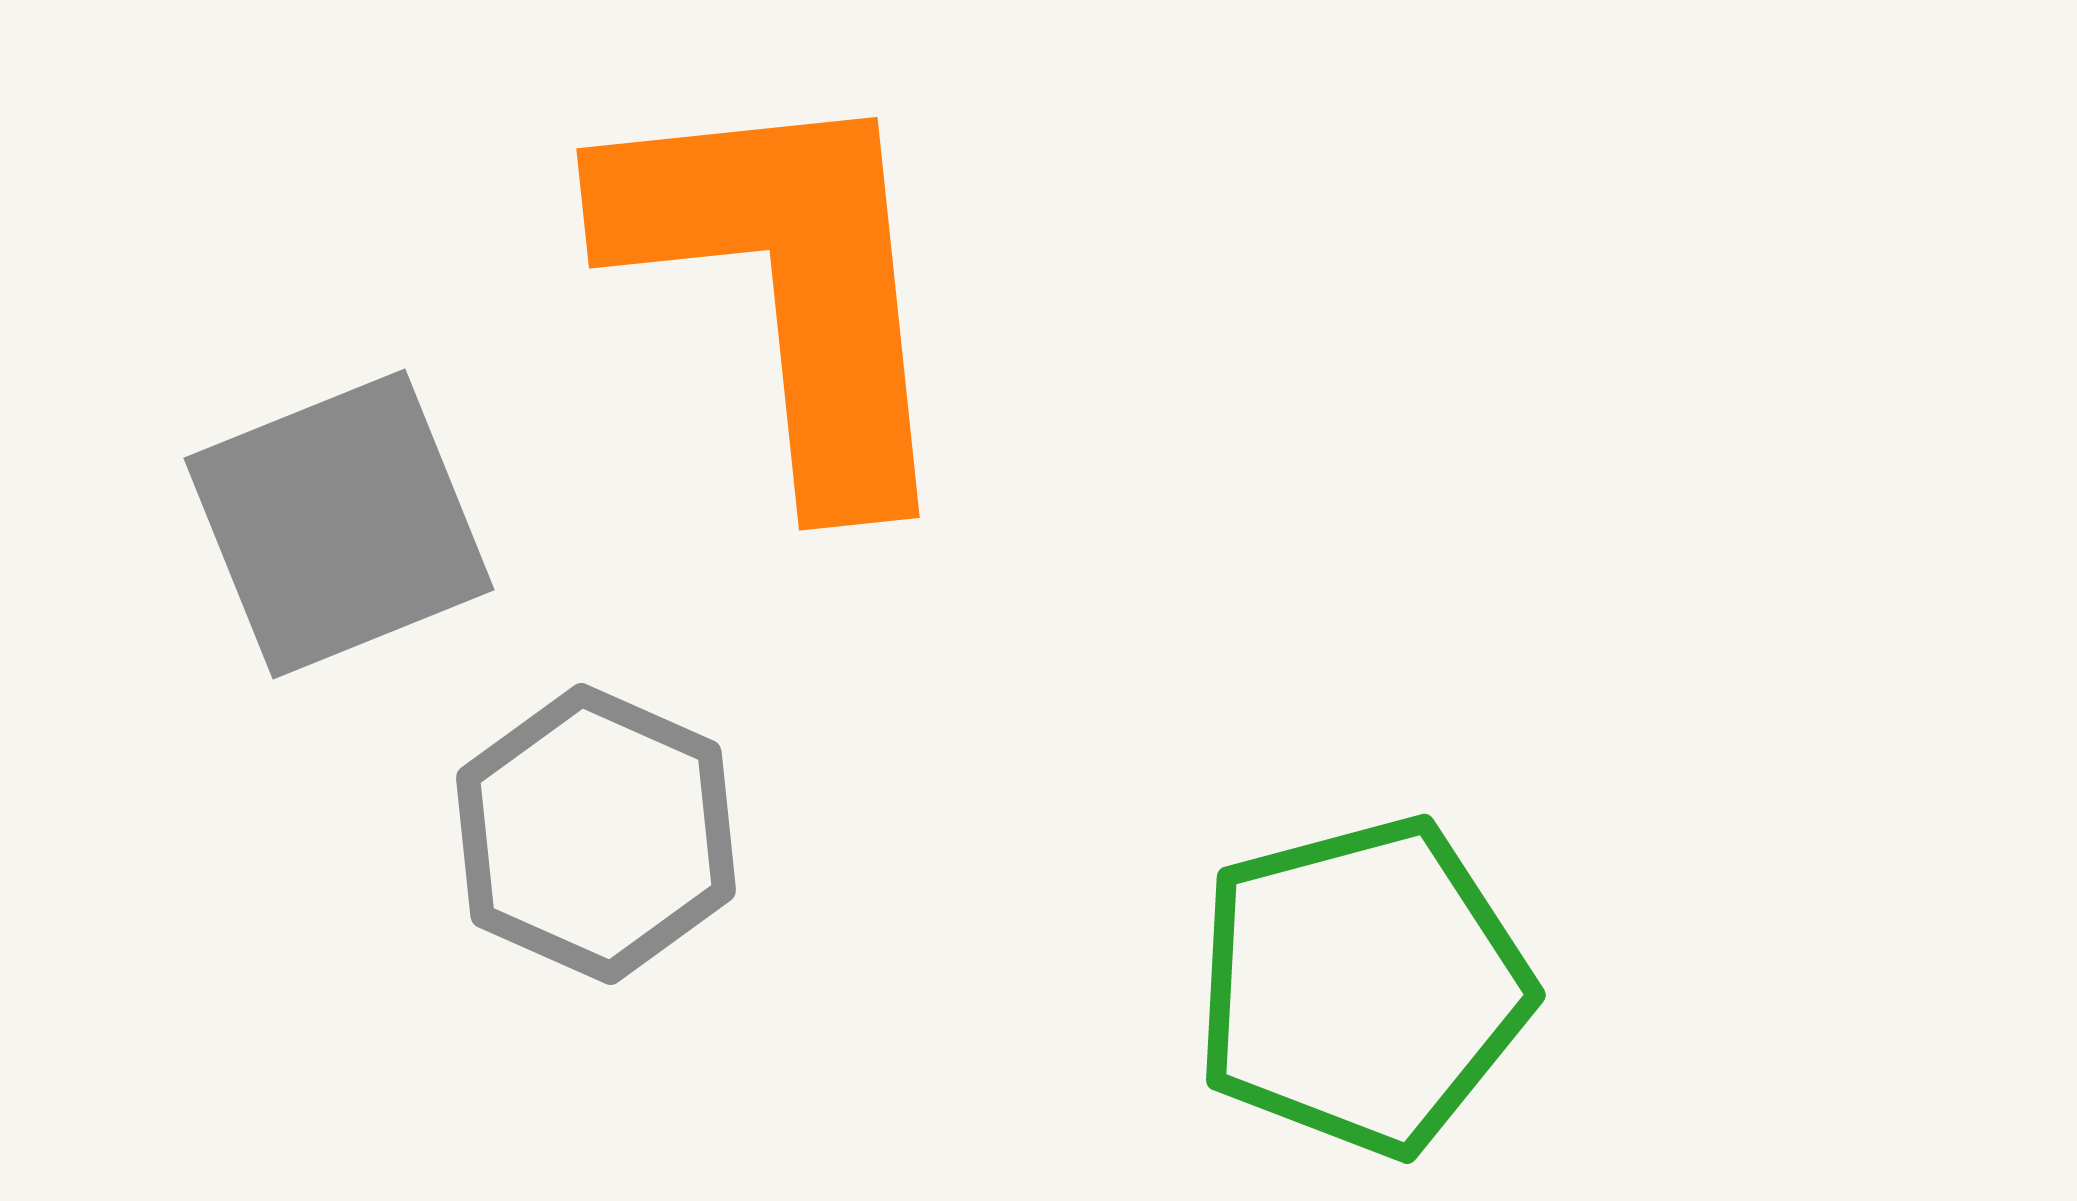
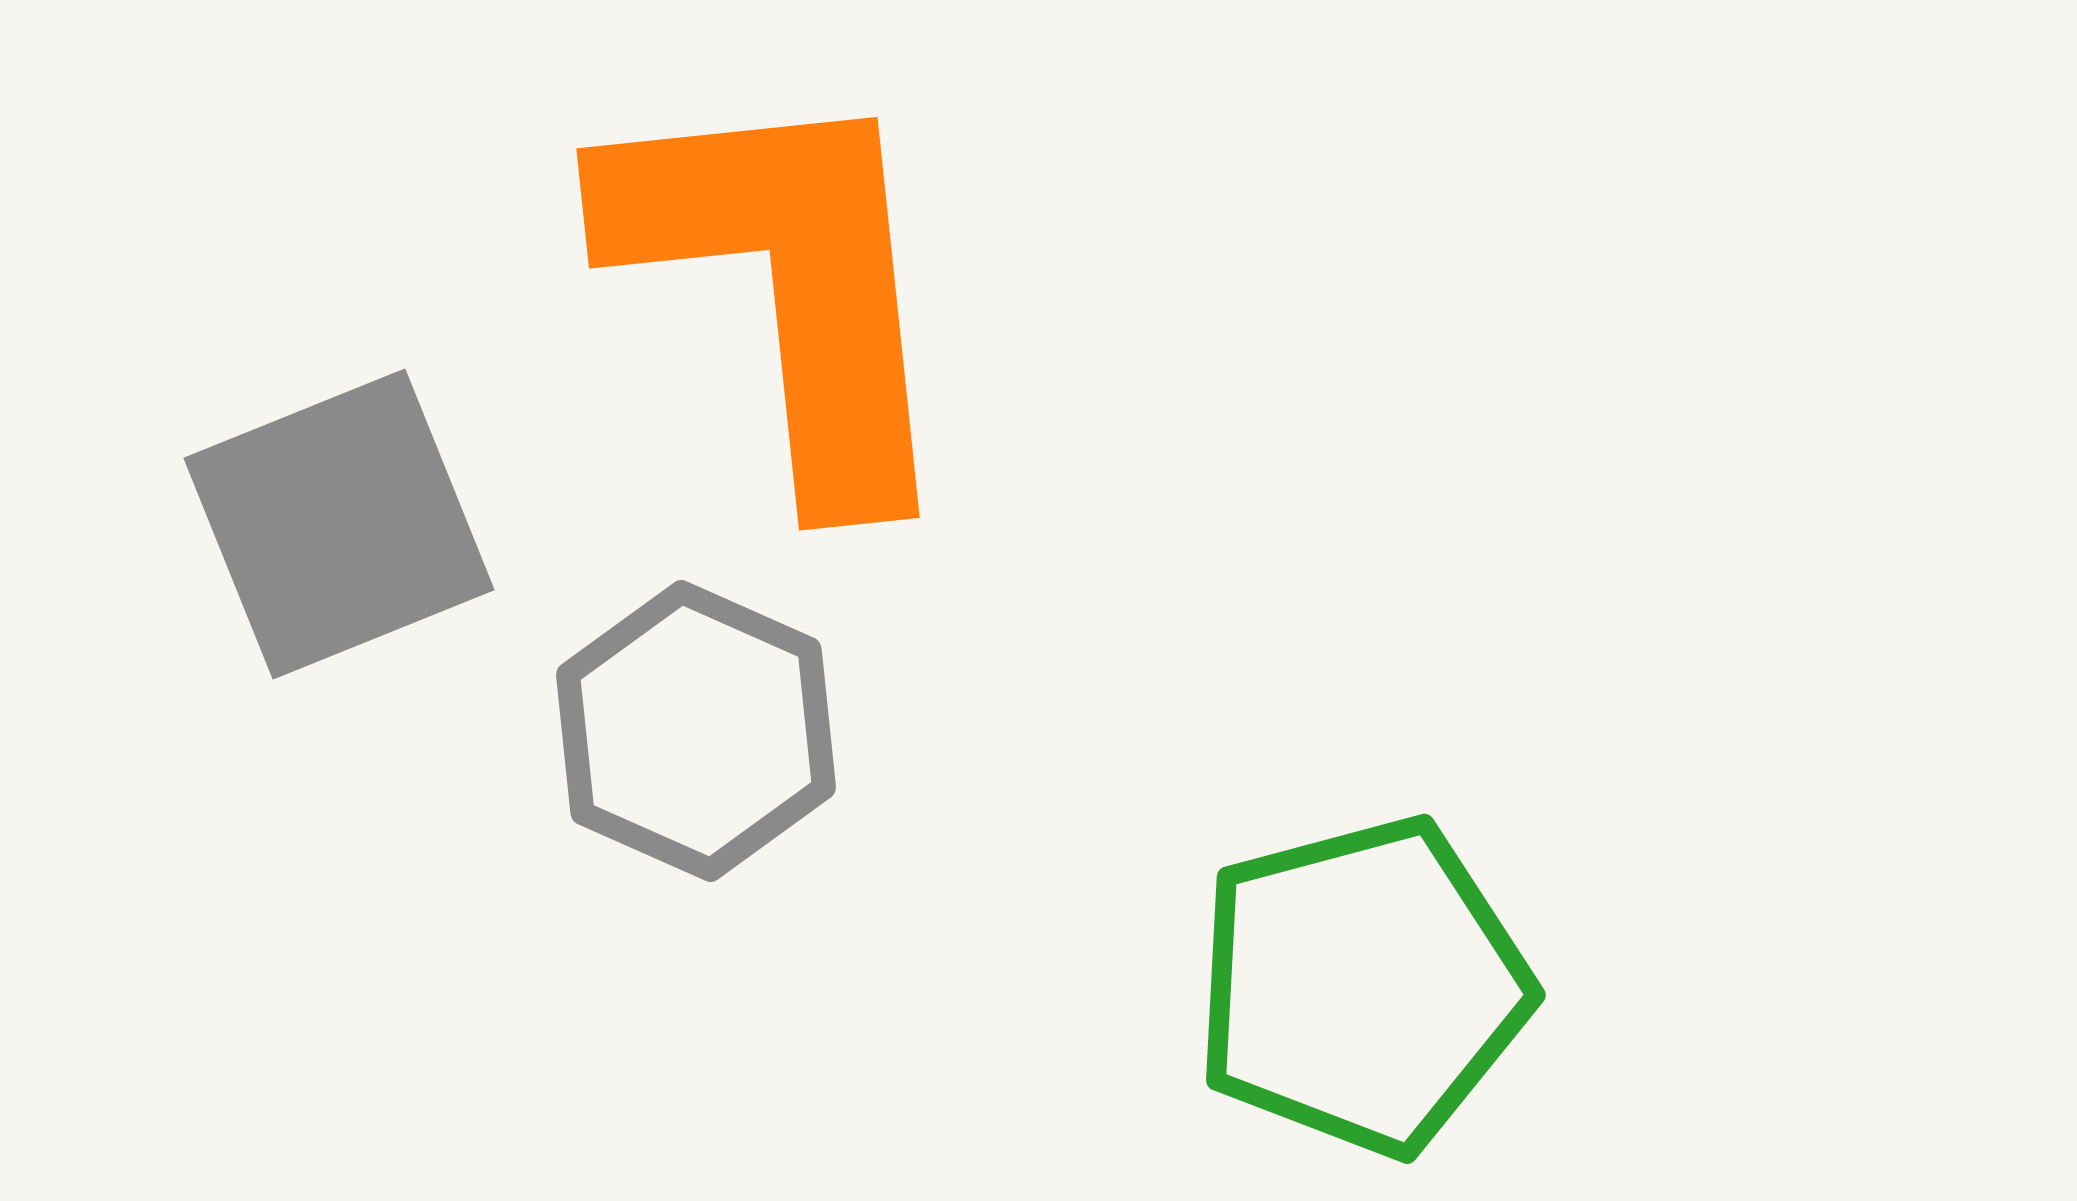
gray hexagon: moved 100 px right, 103 px up
